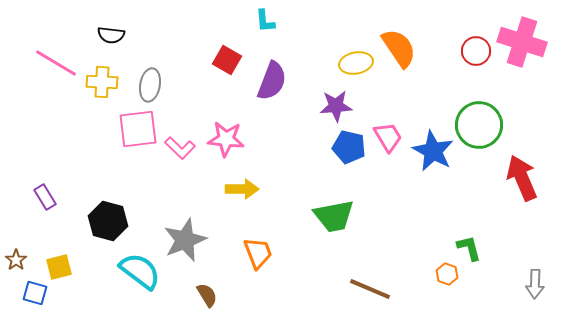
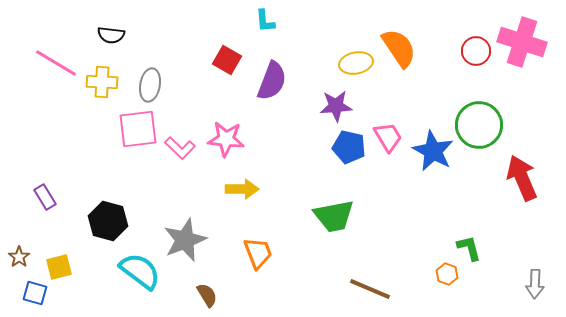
brown star: moved 3 px right, 3 px up
